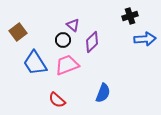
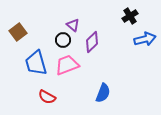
black cross: rotated 14 degrees counterclockwise
blue arrow: rotated 10 degrees counterclockwise
blue trapezoid: moved 1 px right; rotated 16 degrees clockwise
red semicircle: moved 10 px left, 3 px up; rotated 12 degrees counterclockwise
